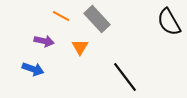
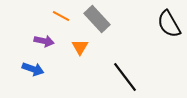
black semicircle: moved 2 px down
